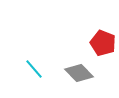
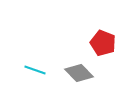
cyan line: moved 1 px right, 1 px down; rotated 30 degrees counterclockwise
